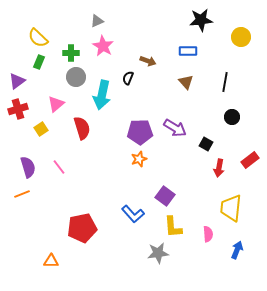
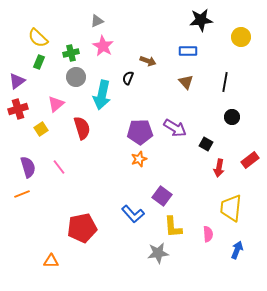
green cross: rotated 14 degrees counterclockwise
purple square: moved 3 px left
